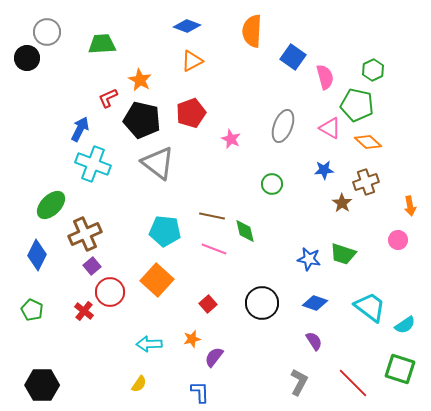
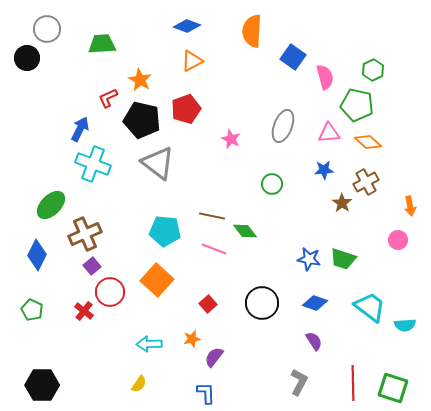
gray circle at (47, 32): moved 3 px up
red pentagon at (191, 113): moved 5 px left, 4 px up
pink triangle at (330, 128): moved 1 px left, 5 px down; rotated 35 degrees counterclockwise
brown cross at (366, 182): rotated 10 degrees counterclockwise
green diamond at (245, 231): rotated 25 degrees counterclockwise
green trapezoid at (343, 254): moved 5 px down
cyan semicircle at (405, 325): rotated 30 degrees clockwise
green square at (400, 369): moved 7 px left, 19 px down
red line at (353, 383): rotated 44 degrees clockwise
blue L-shape at (200, 392): moved 6 px right, 1 px down
